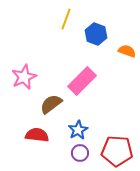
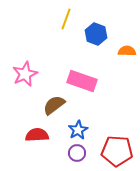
orange semicircle: rotated 18 degrees counterclockwise
pink star: moved 1 px right, 3 px up
pink rectangle: rotated 64 degrees clockwise
brown semicircle: moved 3 px right, 1 px down
red semicircle: rotated 10 degrees counterclockwise
purple circle: moved 3 px left
